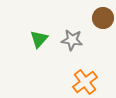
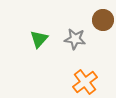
brown circle: moved 2 px down
gray star: moved 3 px right, 1 px up
